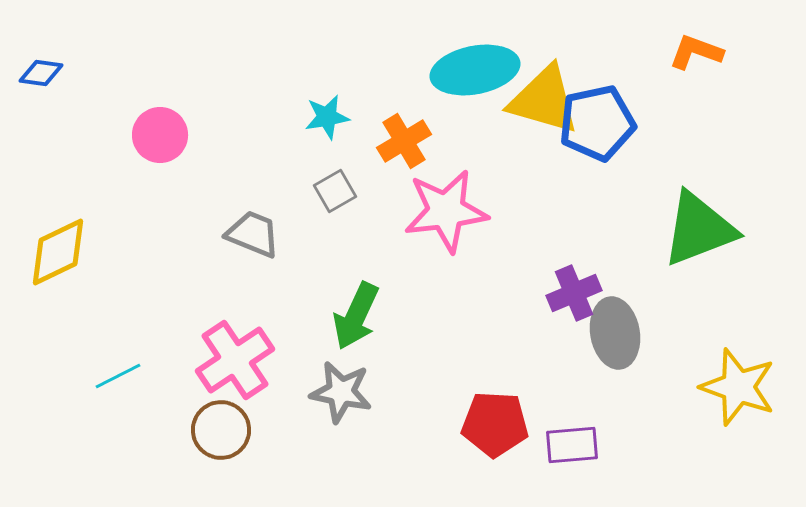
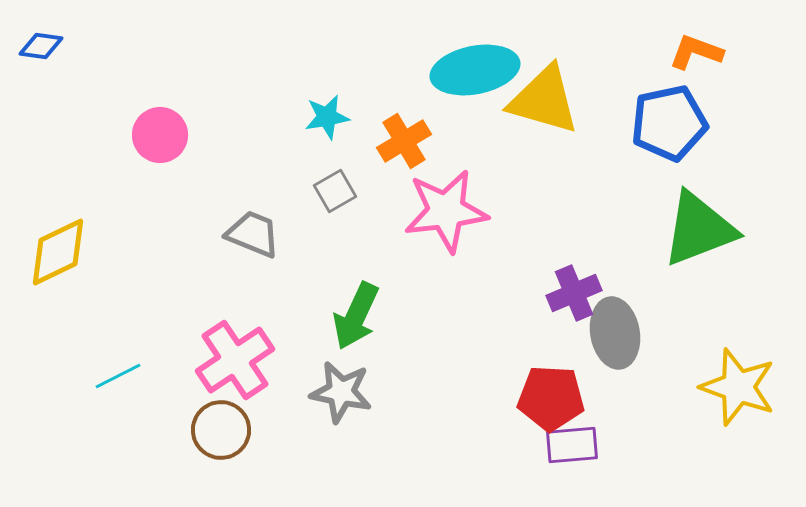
blue diamond: moved 27 px up
blue pentagon: moved 72 px right
red pentagon: moved 56 px right, 26 px up
